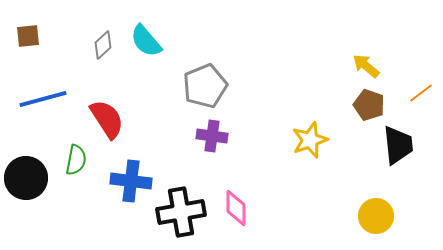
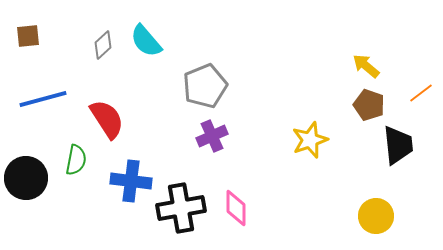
purple cross: rotated 32 degrees counterclockwise
black cross: moved 4 px up
